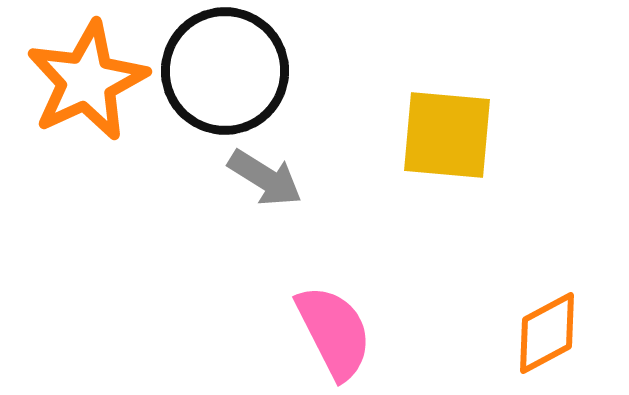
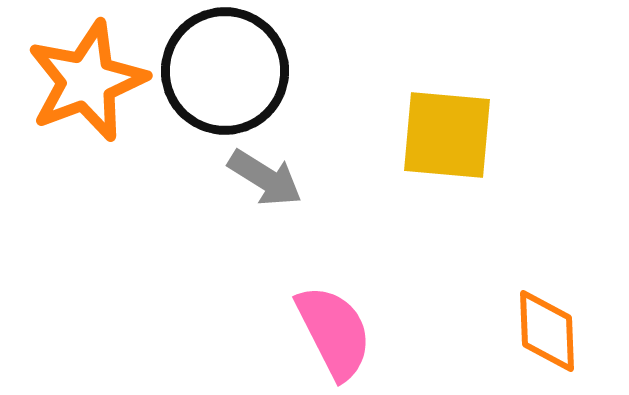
orange star: rotated 4 degrees clockwise
orange diamond: moved 2 px up; rotated 64 degrees counterclockwise
